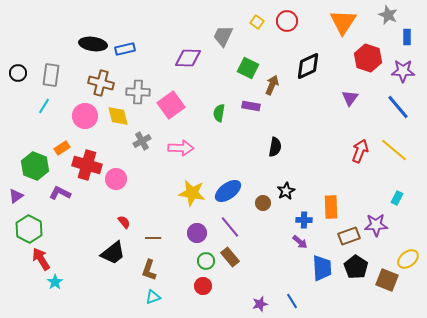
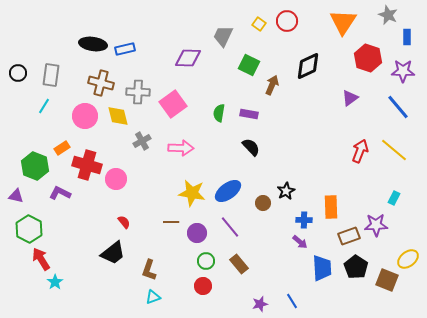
yellow square at (257, 22): moved 2 px right, 2 px down
green square at (248, 68): moved 1 px right, 3 px up
purple triangle at (350, 98): rotated 18 degrees clockwise
pink square at (171, 105): moved 2 px right, 1 px up
purple rectangle at (251, 106): moved 2 px left, 8 px down
black semicircle at (275, 147): moved 24 px left; rotated 54 degrees counterclockwise
purple triangle at (16, 196): rotated 49 degrees clockwise
cyan rectangle at (397, 198): moved 3 px left
brown line at (153, 238): moved 18 px right, 16 px up
brown rectangle at (230, 257): moved 9 px right, 7 px down
